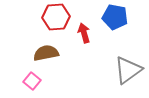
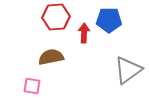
blue pentagon: moved 6 px left, 3 px down; rotated 10 degrees counterclockwise
red arrow: rotated 18 degrees clockwise
brown semicircle: moved 5 px right, 4 px down
pink square: moved 5 px down; rotated 30 degrees counterclockwise
